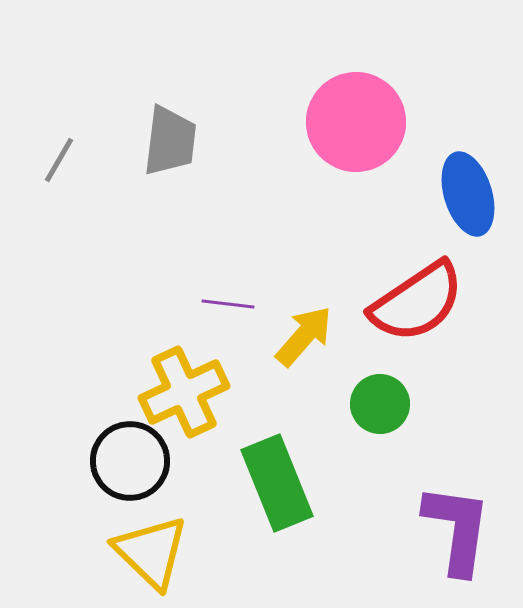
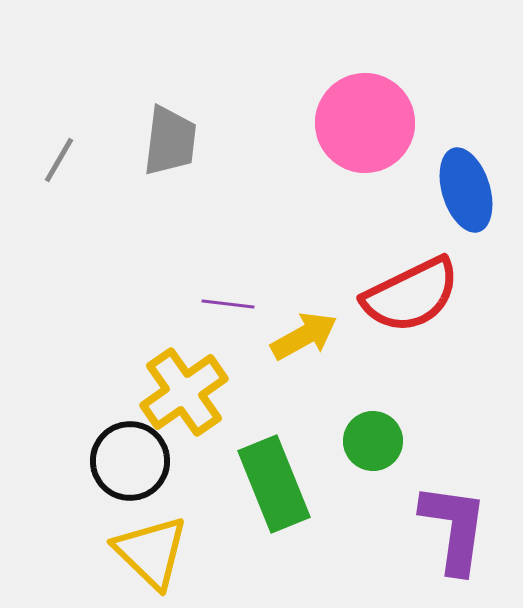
pink circle: moved 9 px right, 1 px down
blue ellipse: moved 2 px left, 4 px up
red semicircle: moved 6 px left, 7 px up; rotated 8 degrees clockwise
yellow arrow: rotated 20 degrees clockwise
yellow cross: rotated 10 degrees counterclockwise
green circle: moved 7 px left, 37 px down
green rectangle: moved 3 px left, 1 px down
purple L-shape: moved 3 px left, 1 px up
